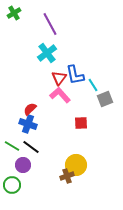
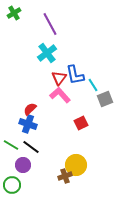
red square: rotated 24 degrees counterclockwise
green line: moved 1 px left, 1 px up
brown cross: moved 2 px left
